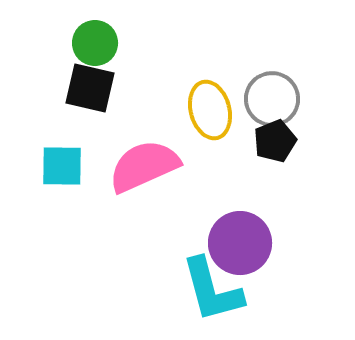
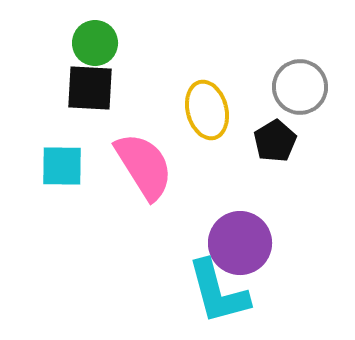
black square: rotated 10 degrees counterclockwise
gray circle: moved 28 px right, 12 px up
yellow ellipse: moved 3 px left
black pentagon: rotated 9 degrees counterclockwise
pink semicircle: rotated 82 degrees clockwise
cyan L-shape: moved 6 px right, 2 px down
